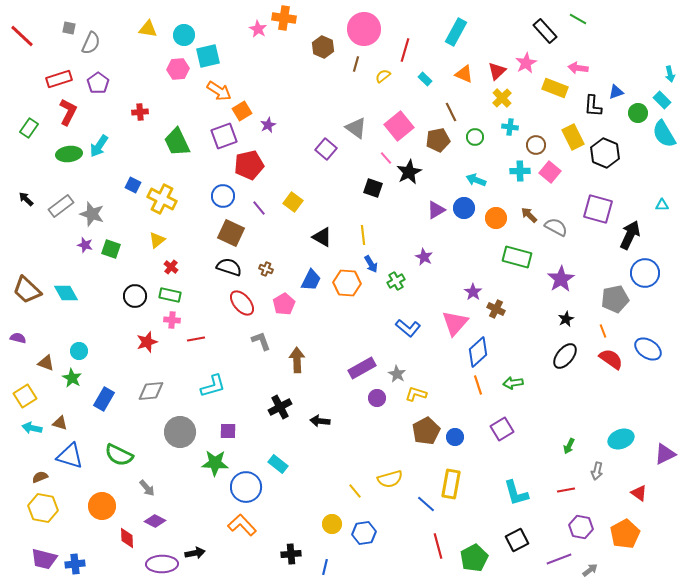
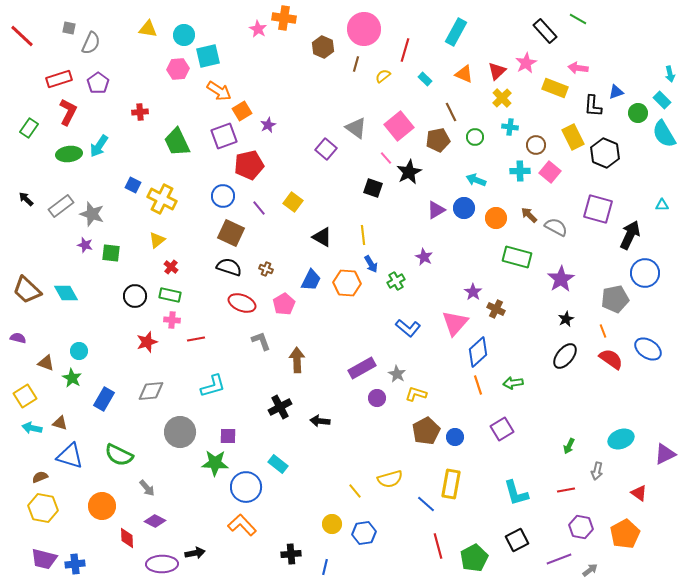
green square at (111, 249): moved 4 px down; rotated 12 degrees counterclockwise
red ellipse at (242, 303): rotated 28 degrees counterclockwise
purple square at (228, 431): moved 5 px down
